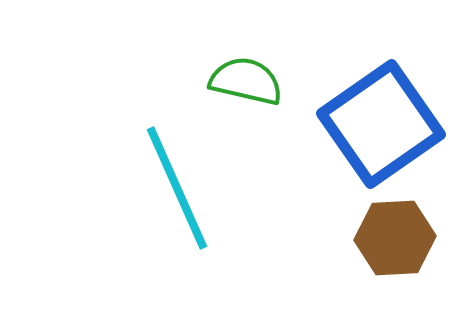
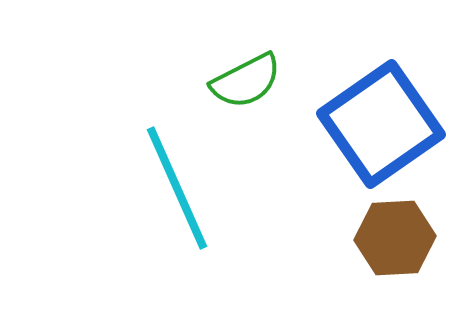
green semicircle: rotated 140 degrees clockwise
